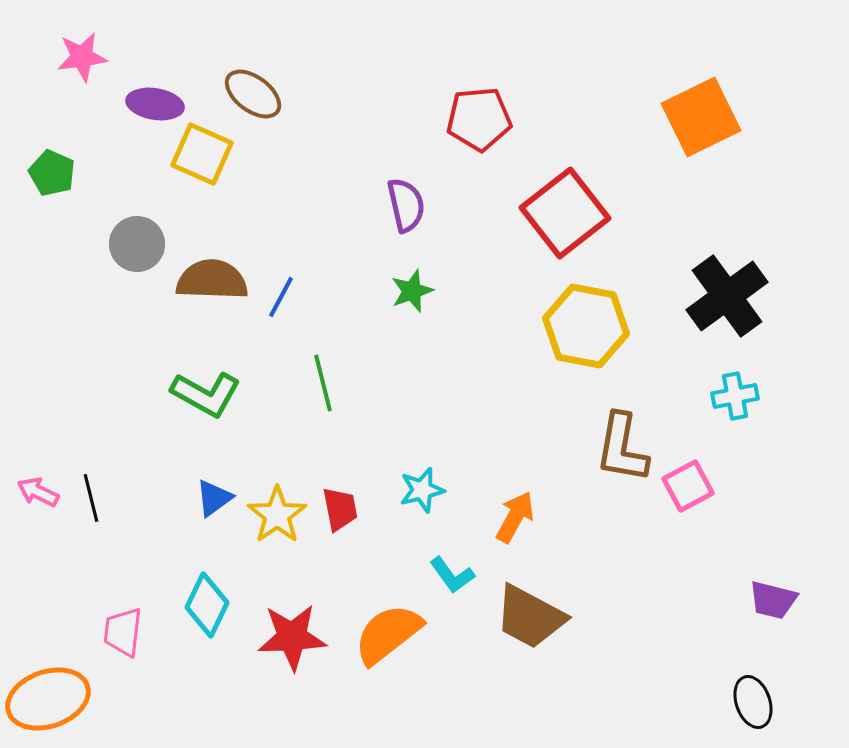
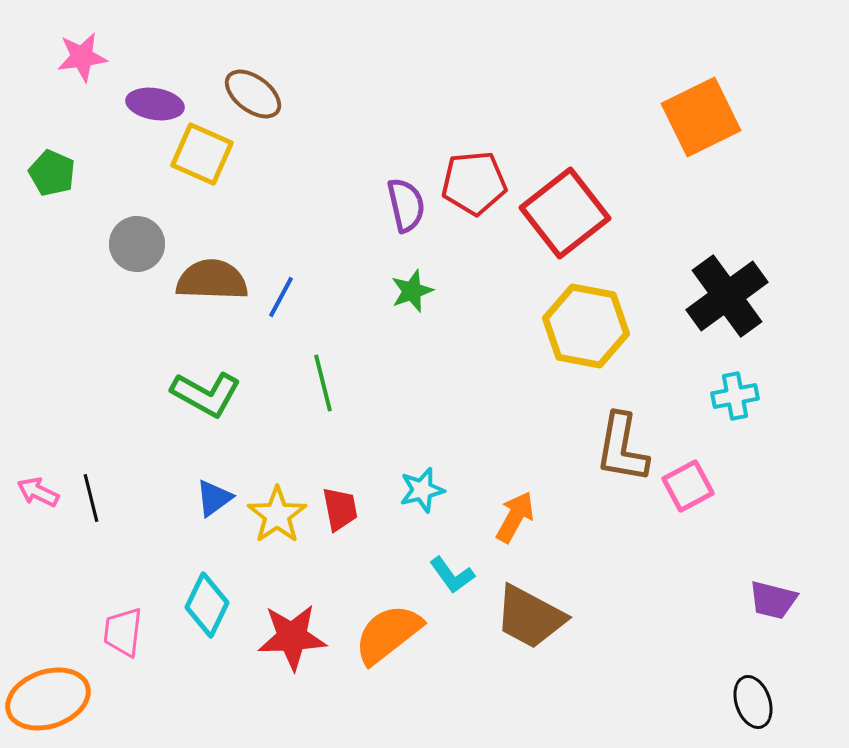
red pentagon: moved 5 px left, 64 px down
